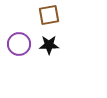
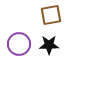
brown square: moved 2 px right
